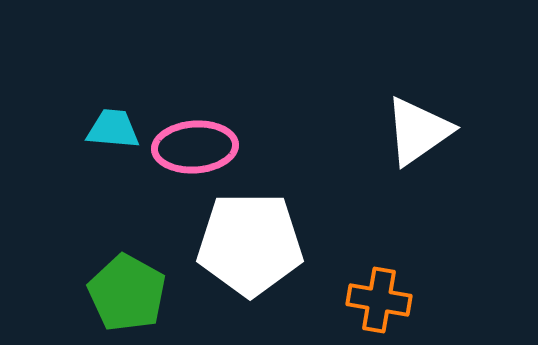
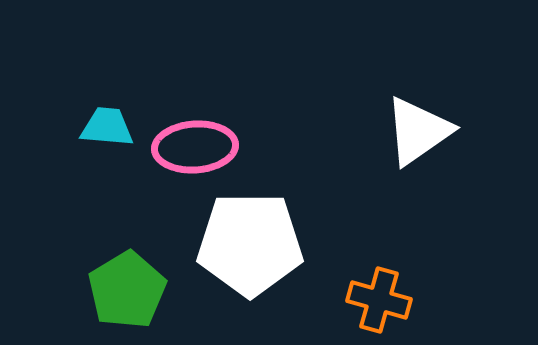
cyan trapezoid: moved 6 px left, 2 px up
green pentagon: moved 3 px up; rotated 12 degrees clockwise
orange cross: rotated 6 degrees clockwise
